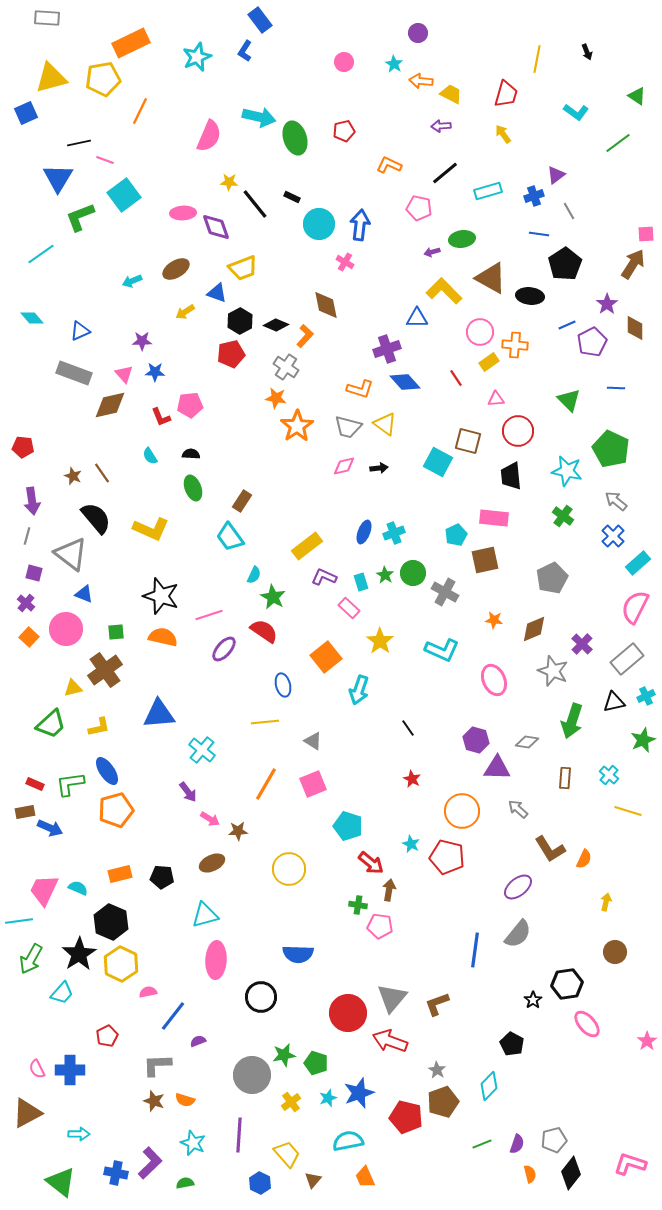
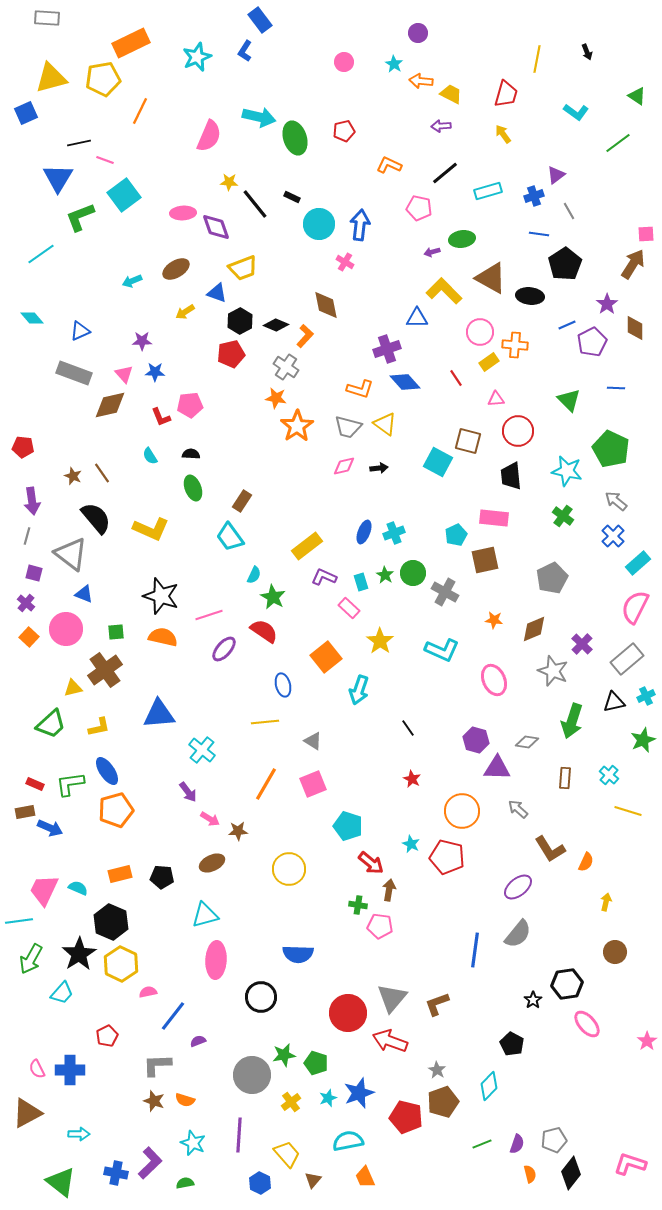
orange semicircle at (584, 859): moved 2 px right, 3 px down
